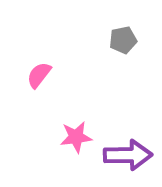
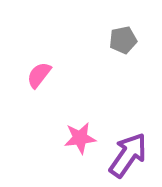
pink star: moved 4 px right, 1 px down
purple arrow: rotated 54 degrees counterclockwise
